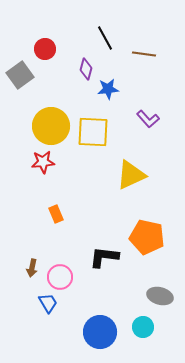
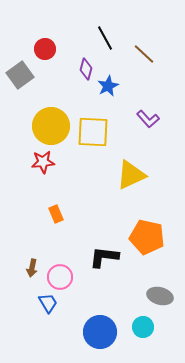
brown line: rotated 35 degrees clockwise
blue star: moved 3 px up; rotated 20 degrees counterclockwise
